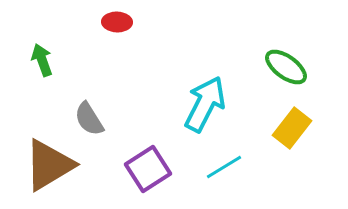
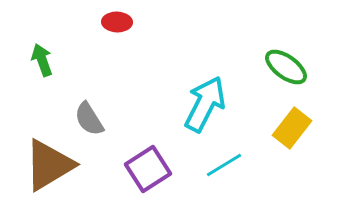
cyan line: moved 2 px up
